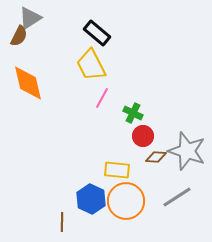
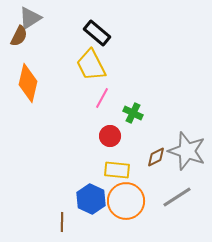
orange diamond: rotated 27 degrees clockwise
red circle: moved 33 px left
brown diamond: rotated 30 degrees counterclockwise
